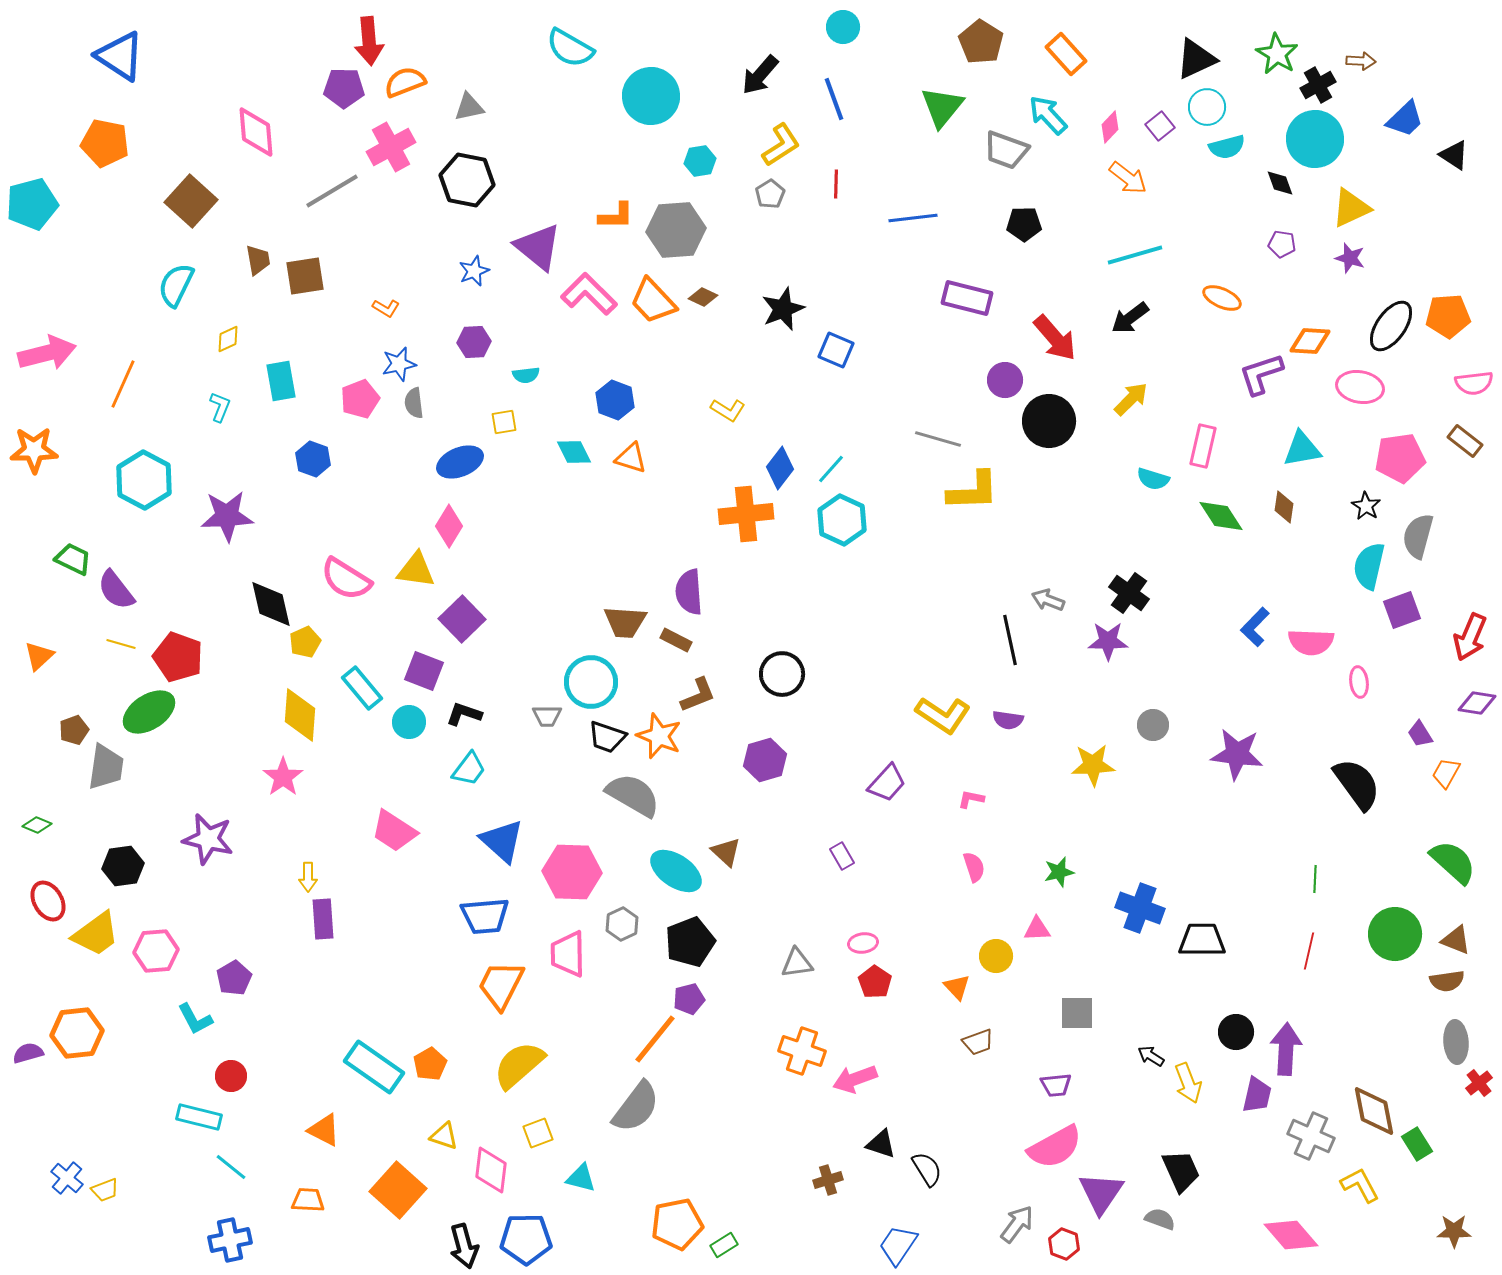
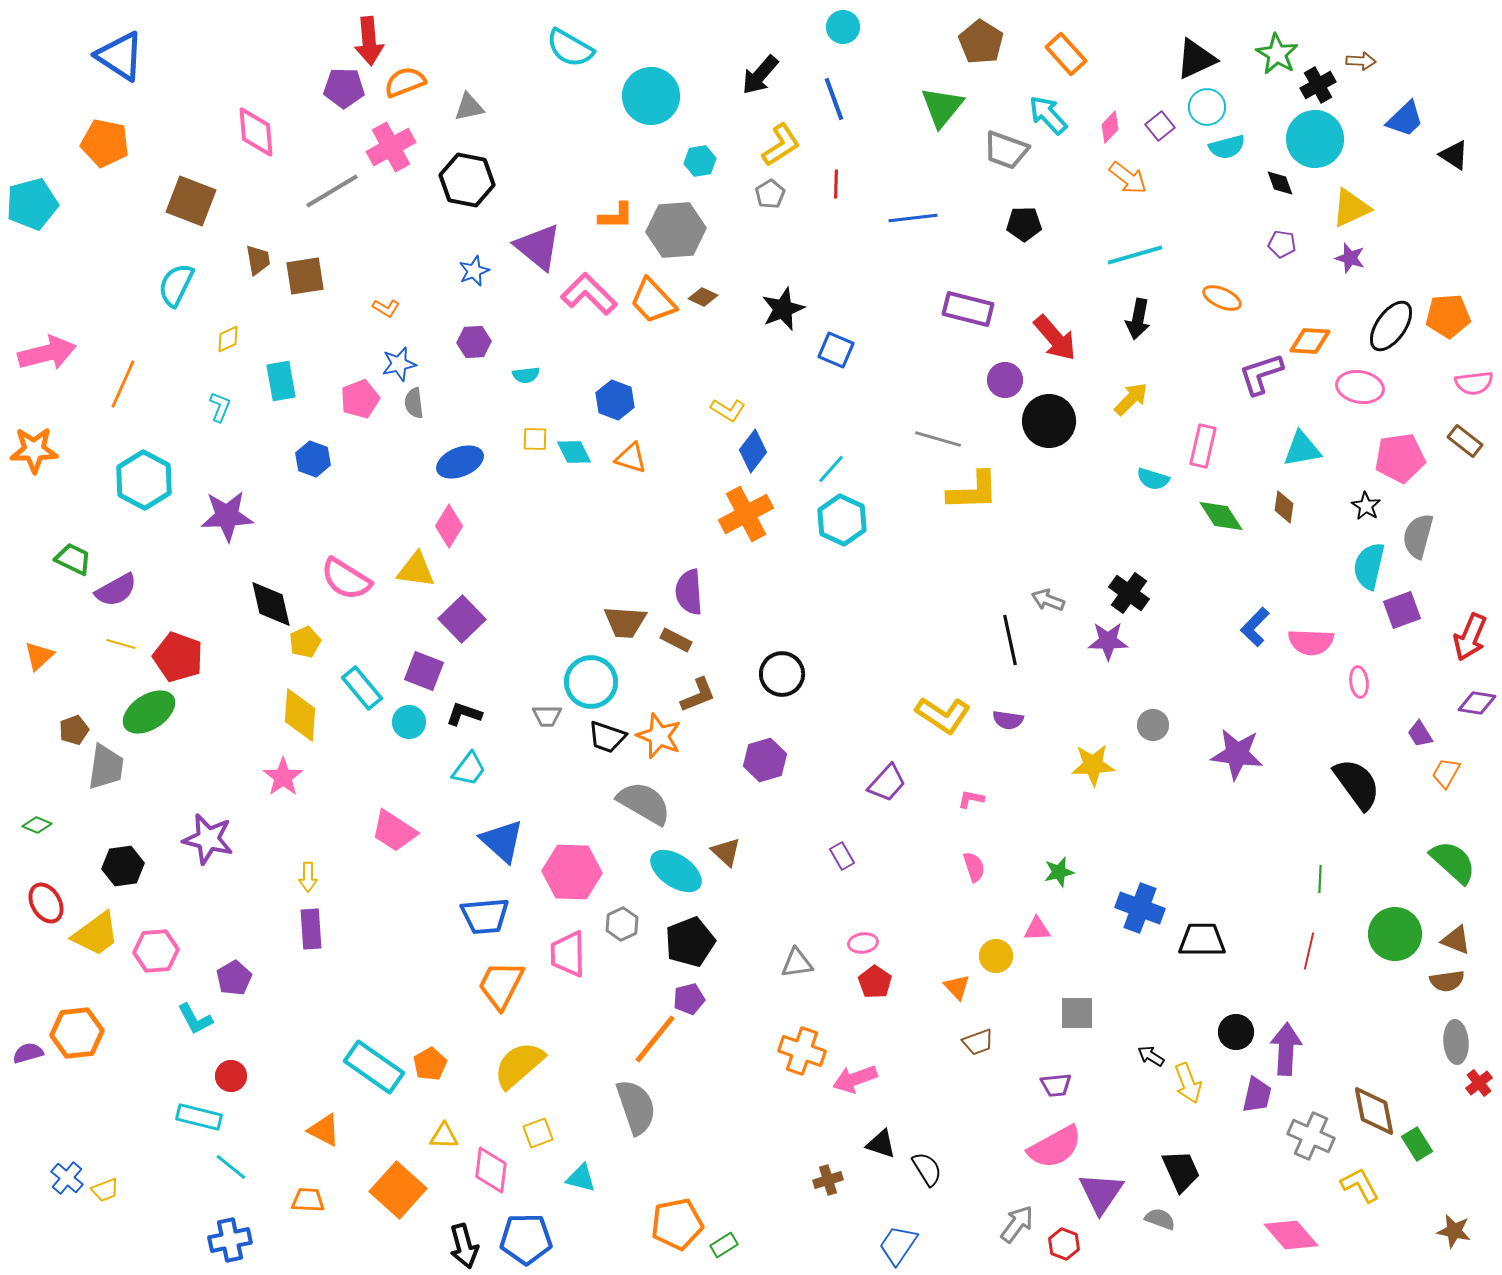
brown square at (191, 201): rotated 21 degrees counterclockwise
purple rectangle at (967, 298): moved 1 px right, 11 px down
black arrow at (1130, 318): moved 8 px right, 1 px down; rotated 42 degrees counterclockwise
yellow square at (504, 422): moved 31 px right, 17 px down; rotated 12 degrees clockwise
blue diamond at (780, 468): moved 27 px left, 17 px up
orange cross at (746, 514): rotated 22 degrees counterclockwise
purple semicircle at (116, 590): rotated 81 degrees counterclockwise
gray semicircle at (633, 795): moved 11 px right, 8 px down
green line at (1315, 879): moved 5 px right
red ellipse at (48, 901): moved 2 px left, 2 px down
purple rectangle at (323, 919): moved 12 px left, 10 px down
gray semicircle at (636, 1107): rotated 56 degrees counterclockwise
yellow triangle at (444, 1136): rotated 16 degrees counterclockwise
brown star at (1454, 1231): rotated 12 degrees clockwise
